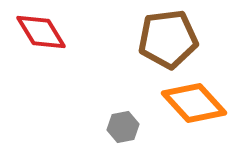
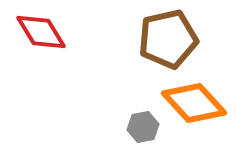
brown pentagon: rotated 6 degrees counterclockwise
gray hexagon: moved 20 px right
